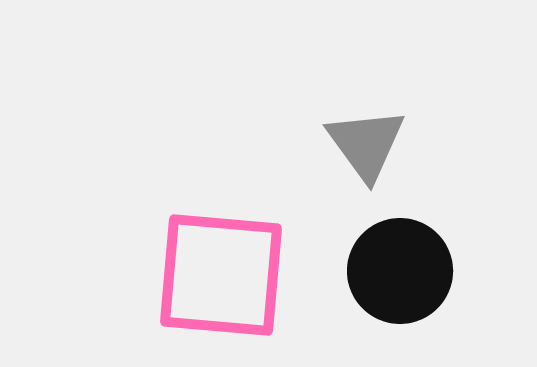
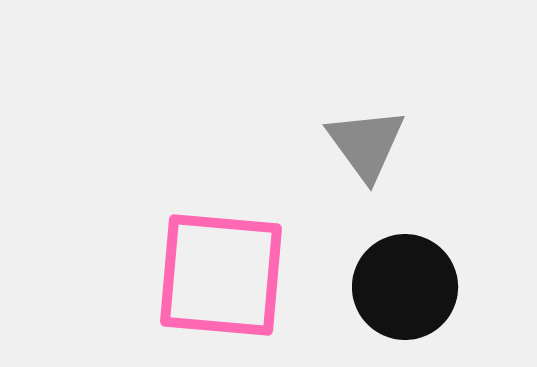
black circle: moved 5 px right, 16 px down
